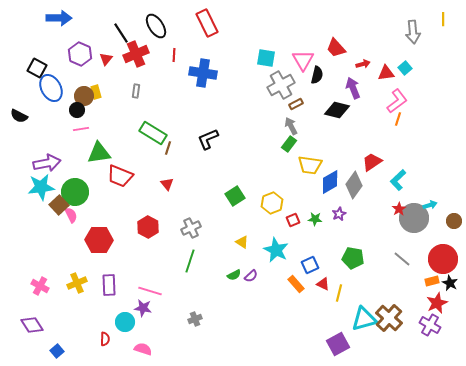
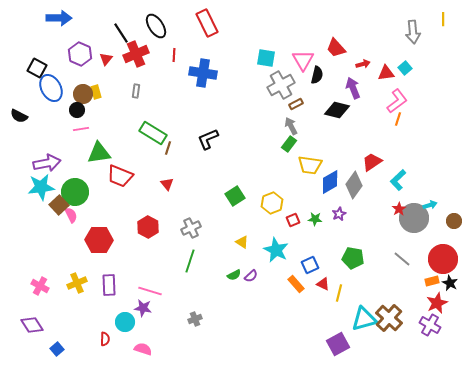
brown circle at (84, 96): moved 1 px left, 2 px up
blue square at (57, 351): moved 2 px up
